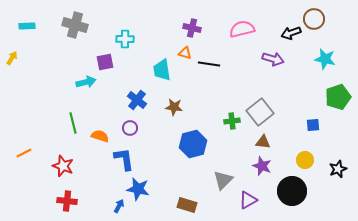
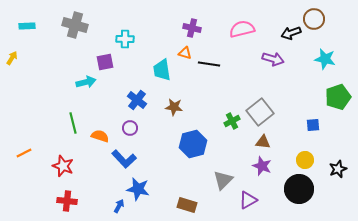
green cross: rotated 21 degrees counterclockwise
blue L-shape: rotated 145 degrees clockwise
black circle: moved 7 px right, 2 px up
